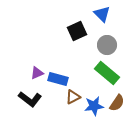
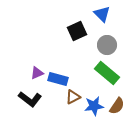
brown semicircle: moved 3 px down
